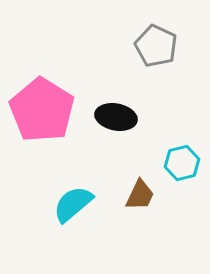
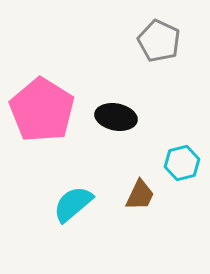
gray pentagon: moved 3 px right, 5 px up
